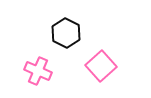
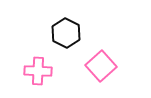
pink cross: rotated 20 degrees counterclockwise
